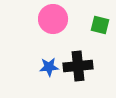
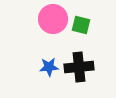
green square: moved 19 px left
black cross: moved 1 px right, 1 px down
